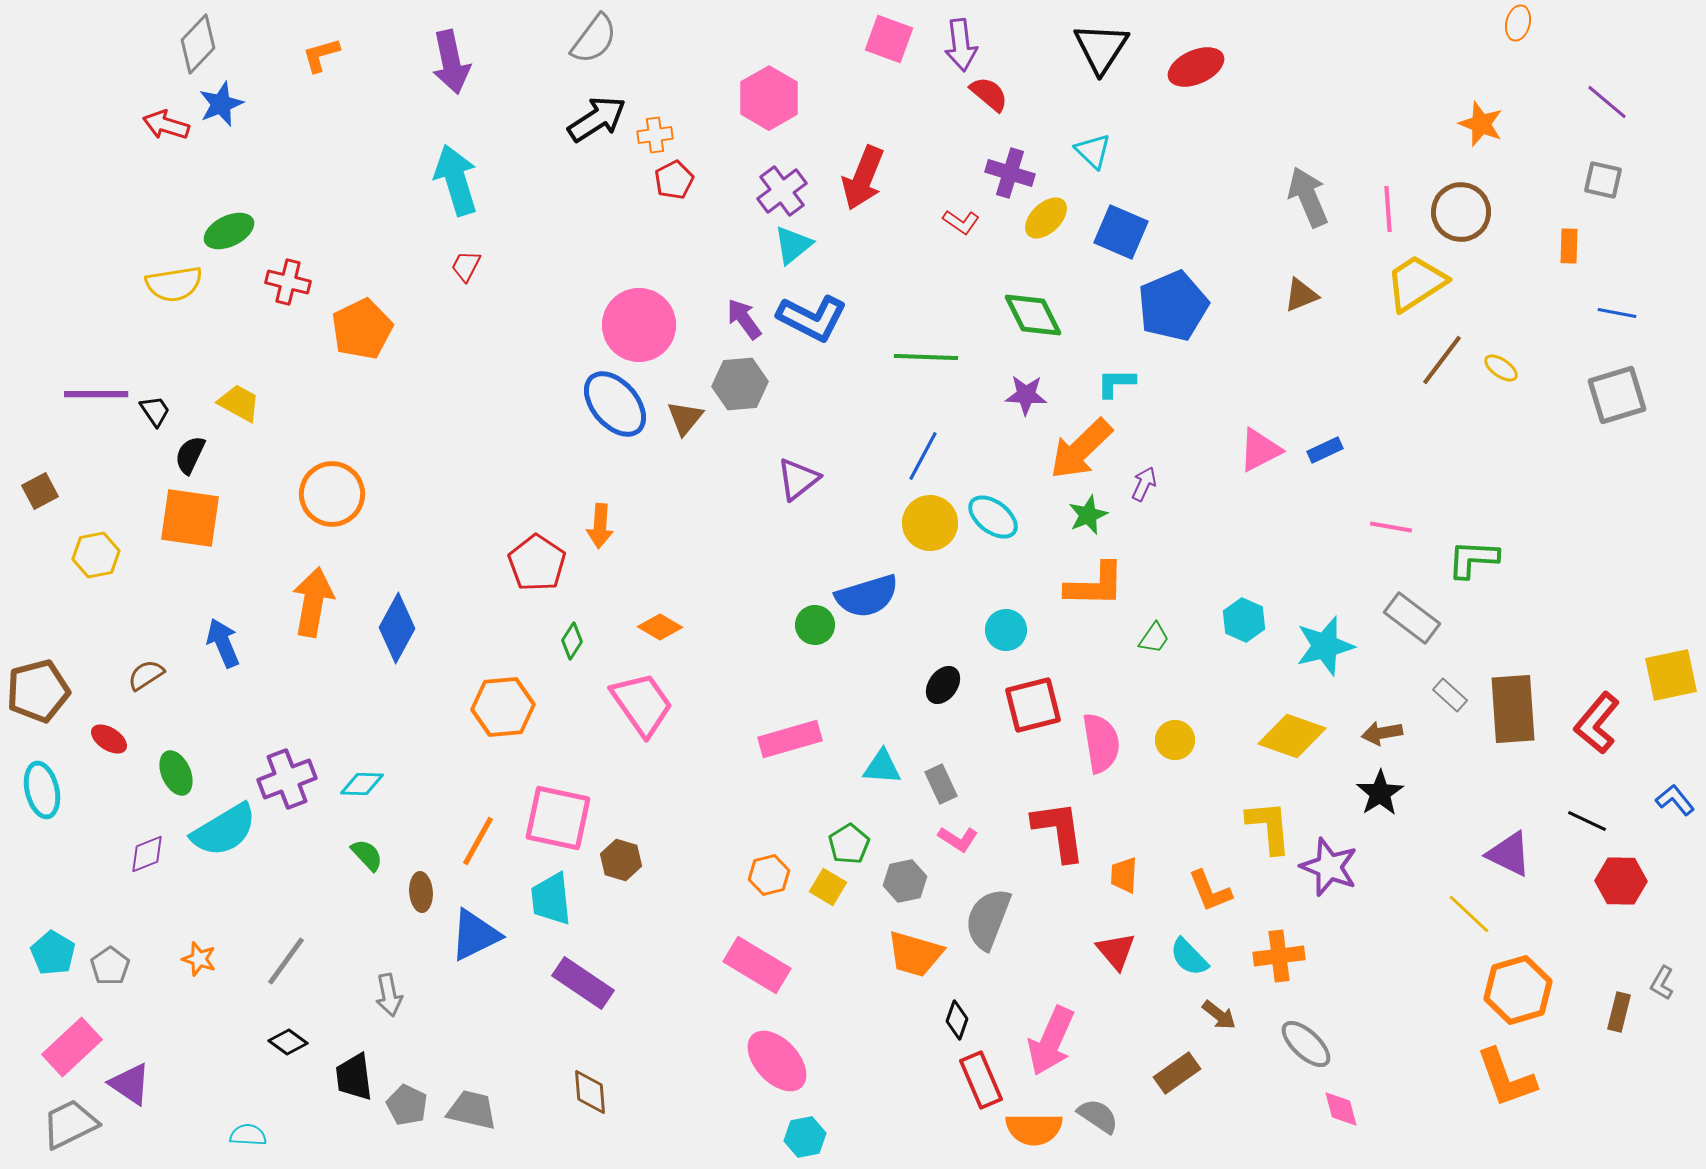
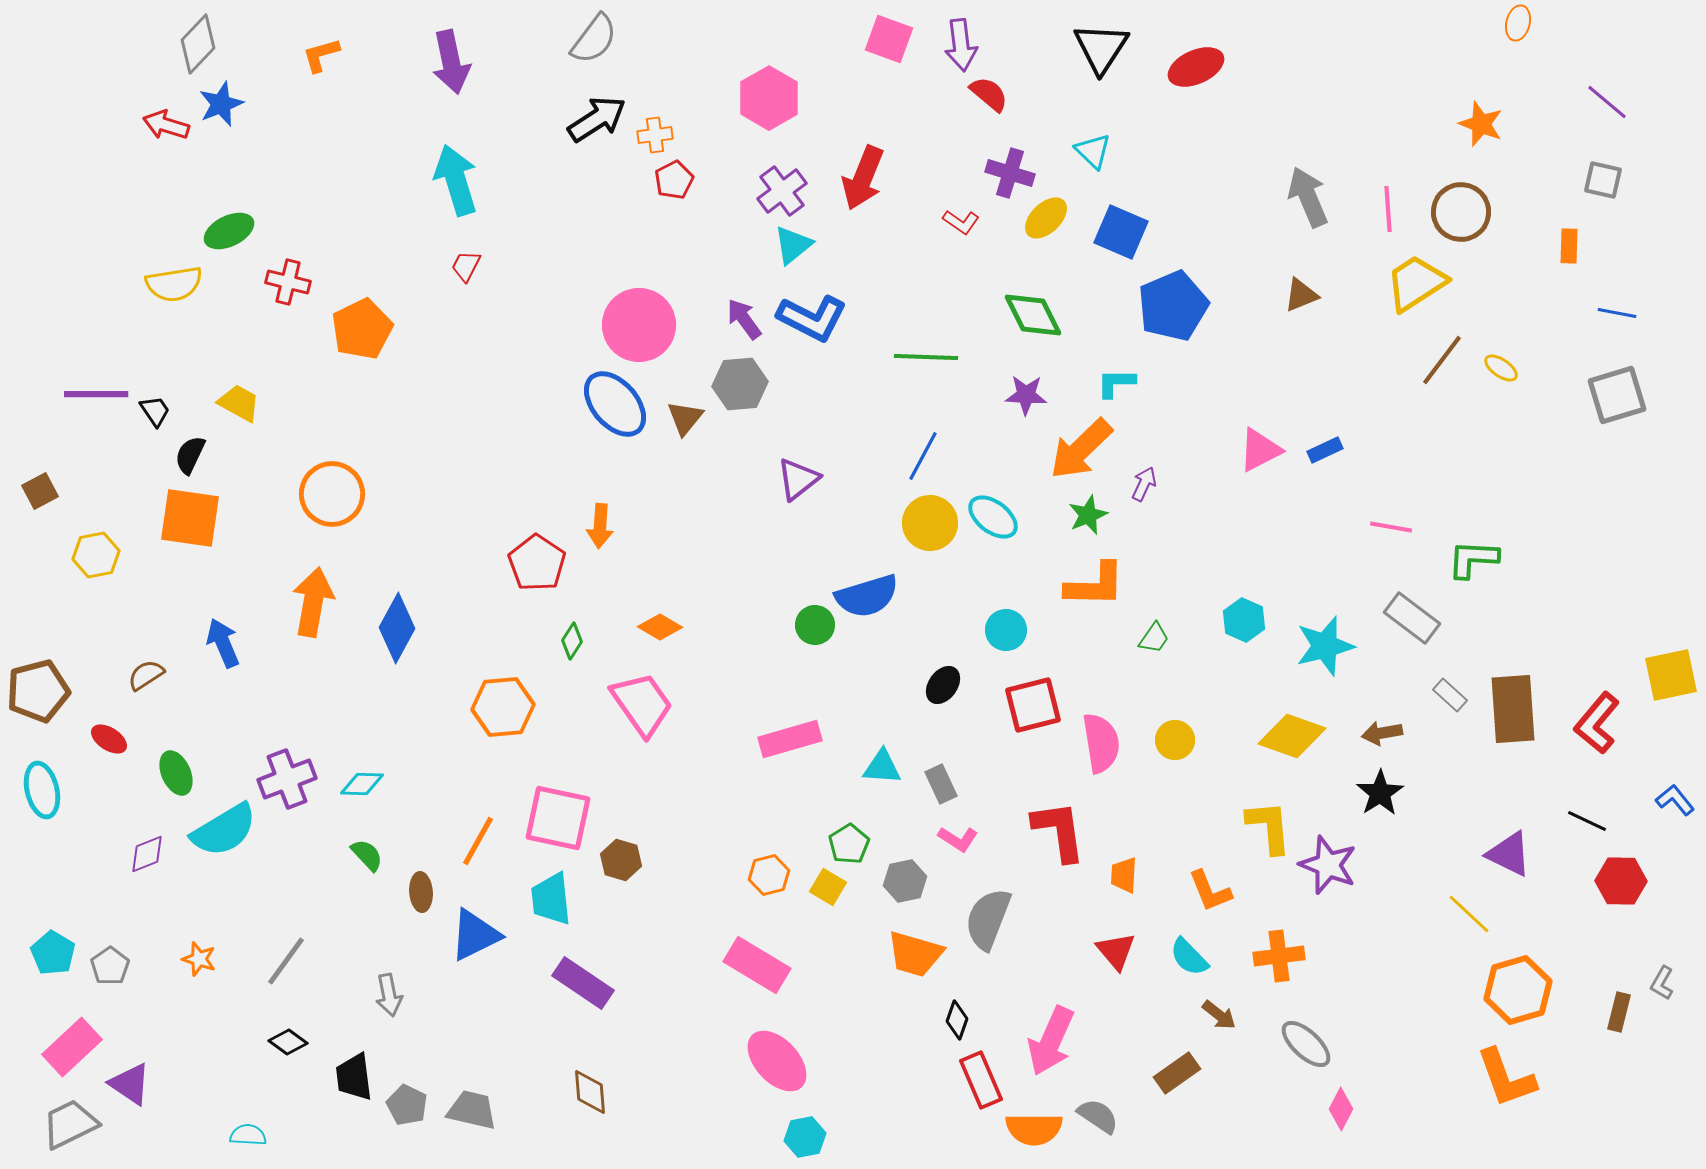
purple star at (1329, 867): moved 1 px left, 2 px up
pink diamond at (1341, 1109): rotated 42 degrees clockwise
